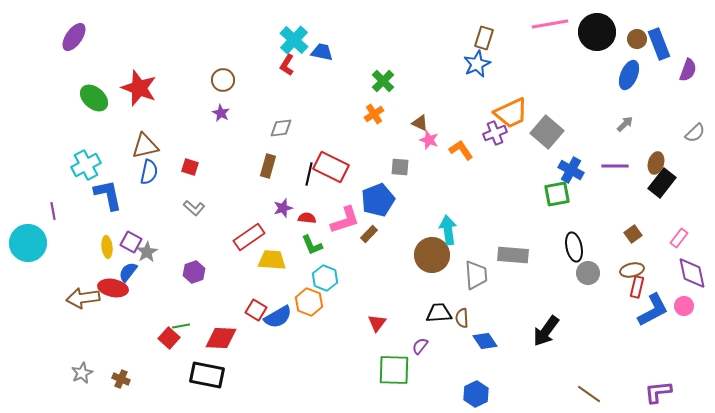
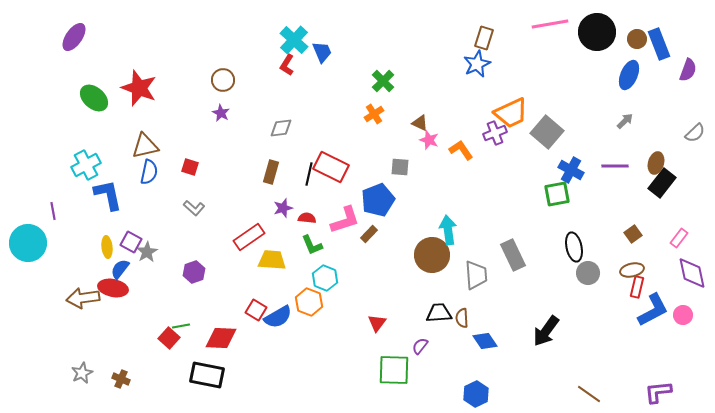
blue trapezoid at (322, 52): rotated 55 degrees clockwise
gray arrow at (625, 124): moved 3 px up
brown rectangle at (268, 166): moved 3 px right, 6 px down
gray rectangle at (513, 255): rotated 60 degrees clockwise
blue semicircle at (128, 272): moved 8 px left, 3 px up
pink circle at (684, 306): moved 1 px left, 9 px down
